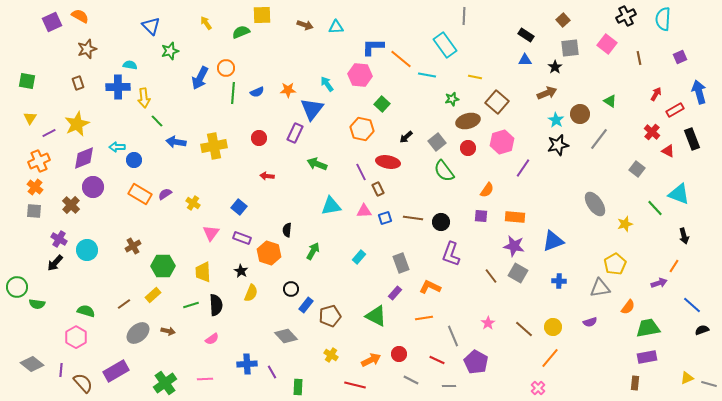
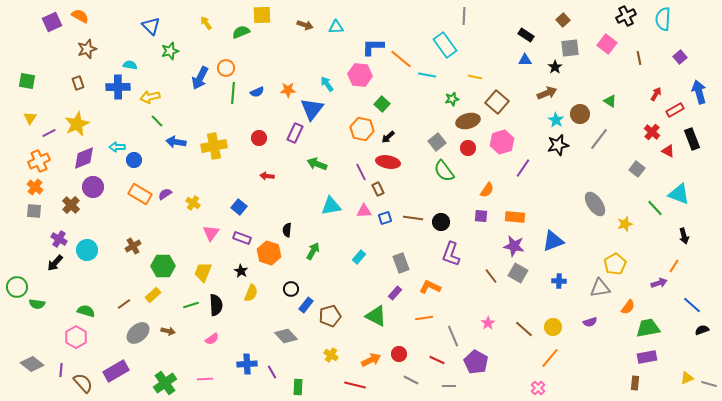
purple square at (680, 57): rotated 16 degrees counterclockwise
yellow arrow at (144, 98): moved 6 px right, 1 px up; rotated 84 degrees clockwise
black arrow at (406, 137): moved 18 px left
yellow trapezoid at (203, 272): rotated 25 degrees clockwise
